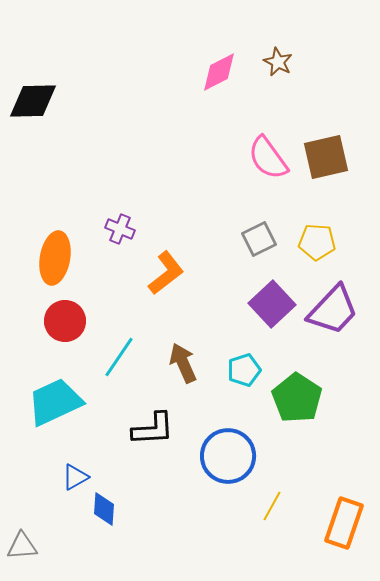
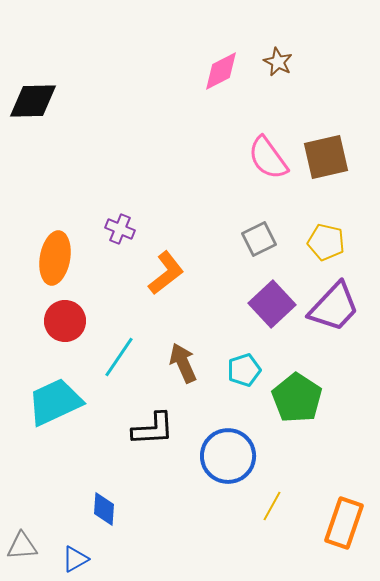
pink diamond: moved 2 px right, 1 px up
yellow pentagon: moved 9 px right; rotated 9 degrees clockwise
purple trapezoid: moved 1 px right, 3 px up
blue triangle: moved 82 px down
